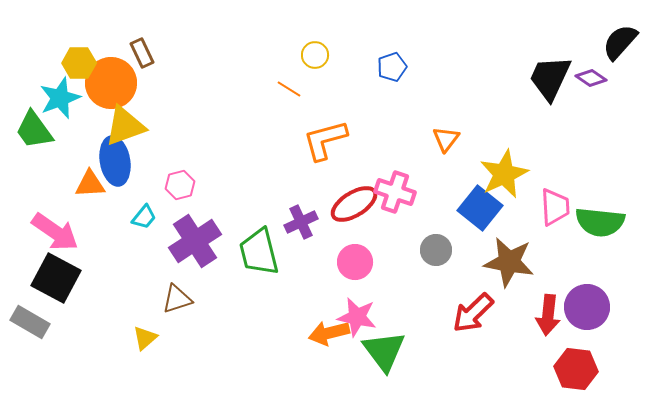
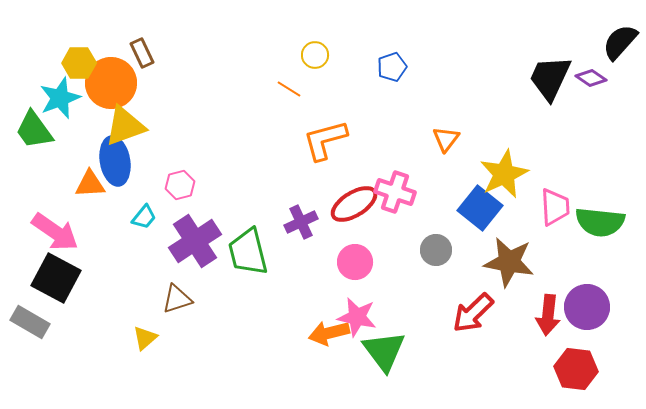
green trapezoid at (259, 252): moved 11 px left
